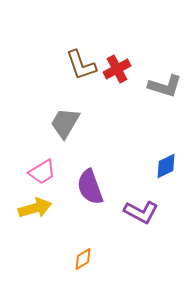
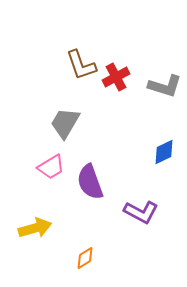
red cross: moved 1 px left, 8 px down
blue diamond: moved 2 px left, 14 px up
pink trapezoid: moved 9 px right, 5 px up
purple semicircle: moved 5 px up
yellow arrow: moved 20 px down
orange diamond: moved 2 px right, 1 px up
